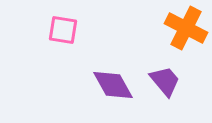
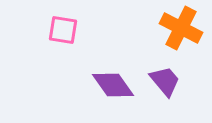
orange cross: moved 5 px left
purple diamond: rotated 6 degrees counterclockwise
